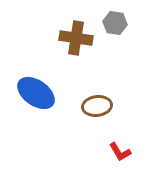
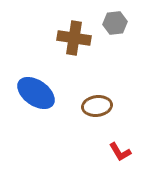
gray hexagon: rotated 15 degrees counterclockwise
brown cross: moved 2 px left
